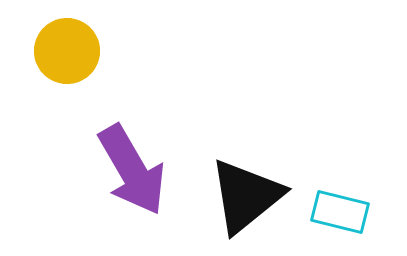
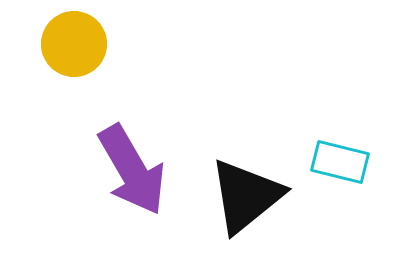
yellow circle: moved 7 px right, 7 px up
cyan rectangle: moved 50 px up
